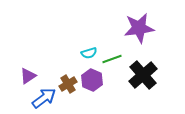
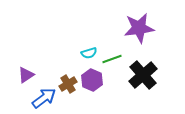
purple triangle: moved 2 px left, 1 px up
